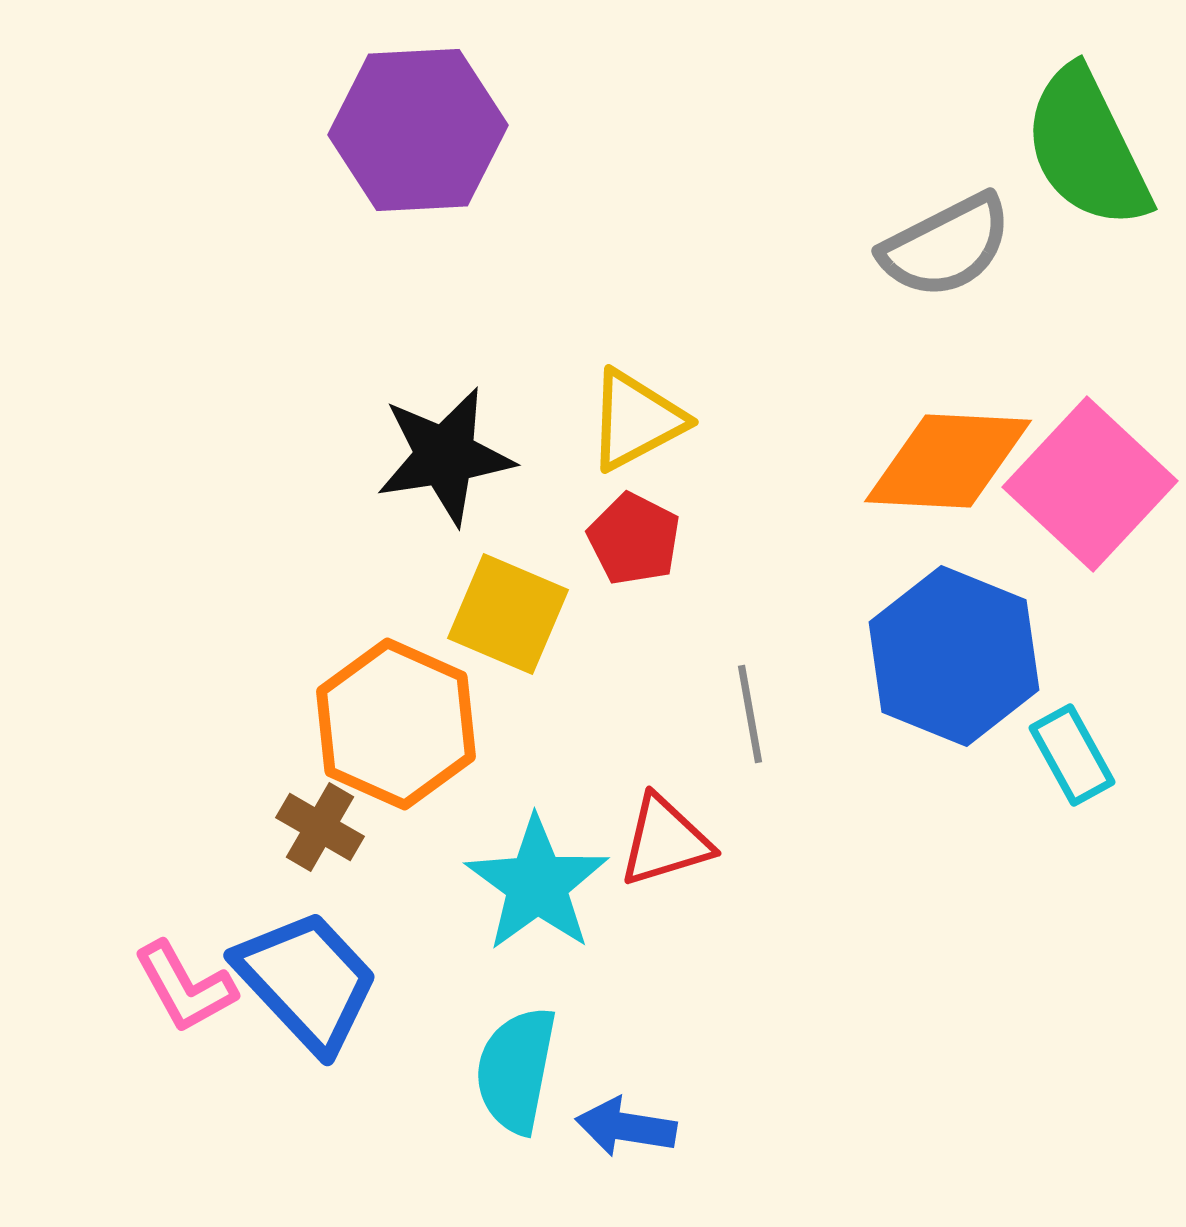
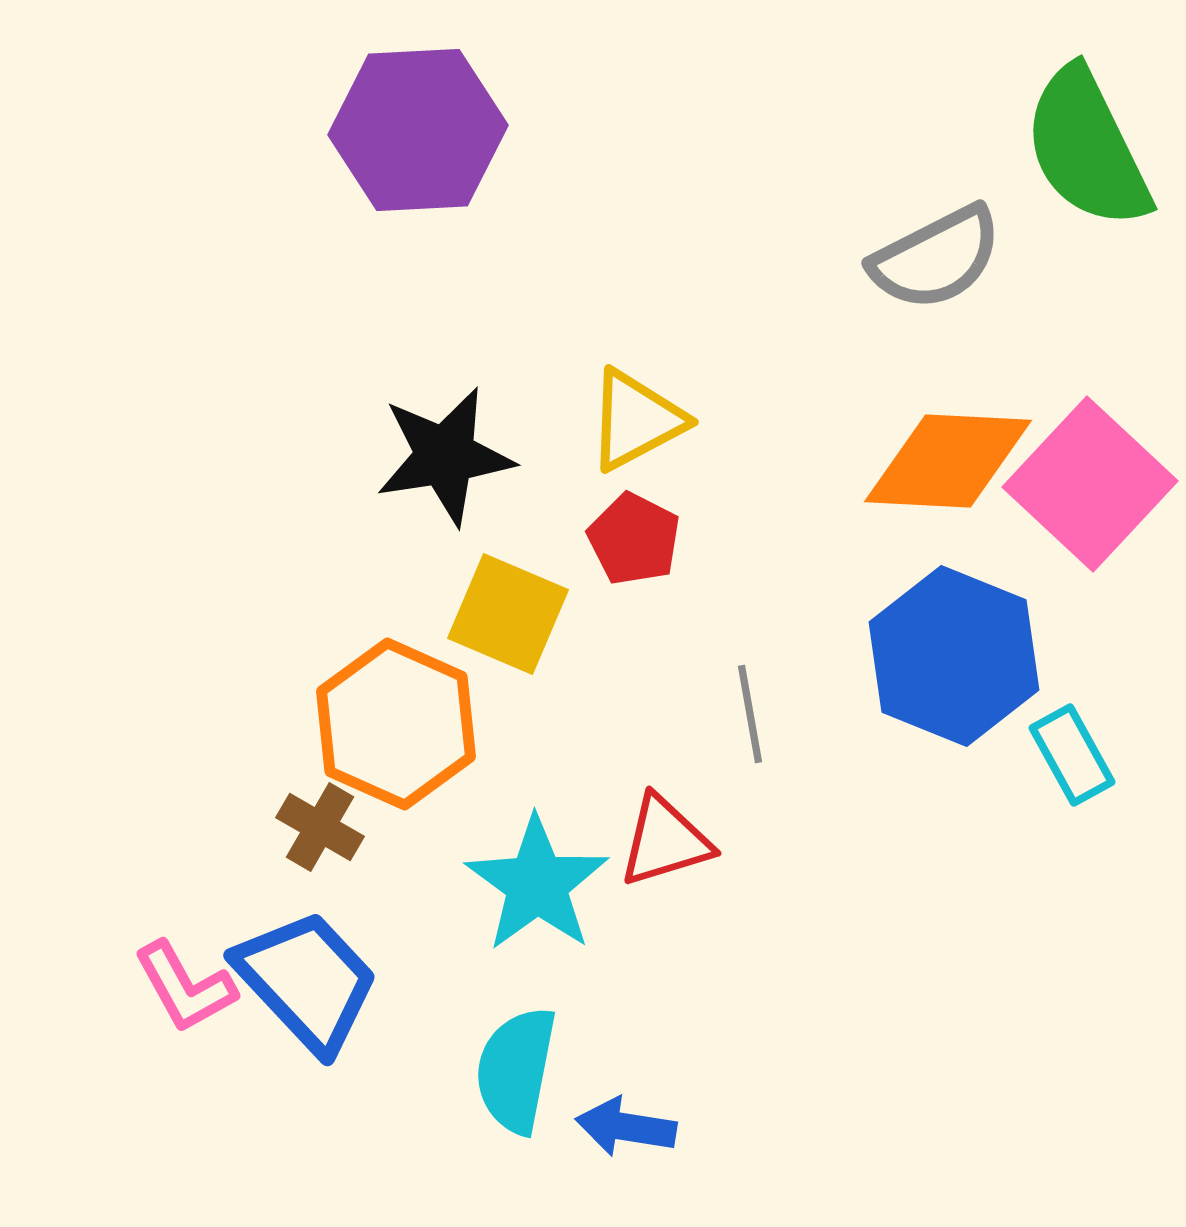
gray semicircle: moved 10 px left, 12 px down
